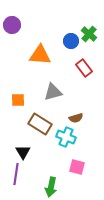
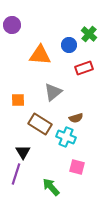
blue circle: moved 2 px left, 4 px down
red rectangle: rotated 72 degrees counterclockwise
gray triangle: rotated 24 degrees counterclockwise
purple line: rotated 10 degrees clockwise
green arrow: rotated 126 degrees clockwise
